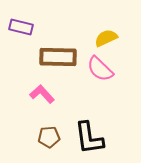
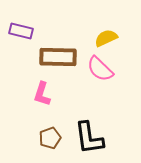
purple rectangle: moved 4 px down
pink L-shape: rotated 120 degrees counterclockwise
brown pentagon: moved 1 px right, 1 px down; rotated 15 degrees counterclockwise
